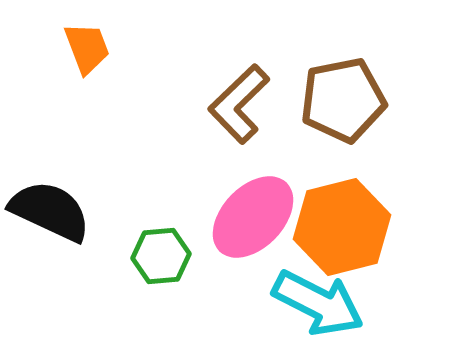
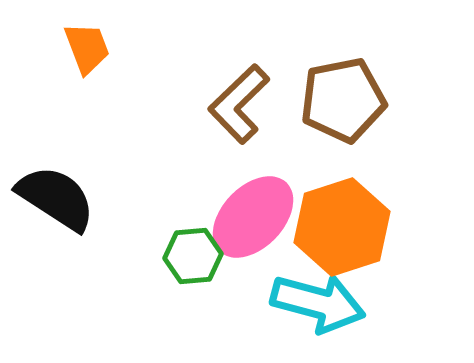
black semicircle: moved 6 px right, 13 px up; rotated 8 degrees clockwise
orange hexagon: rotated 4 degrees counterclockwise
green hexagon: moved 32 px right
cyan arrow: rotated 12 degrees counterclockwise
